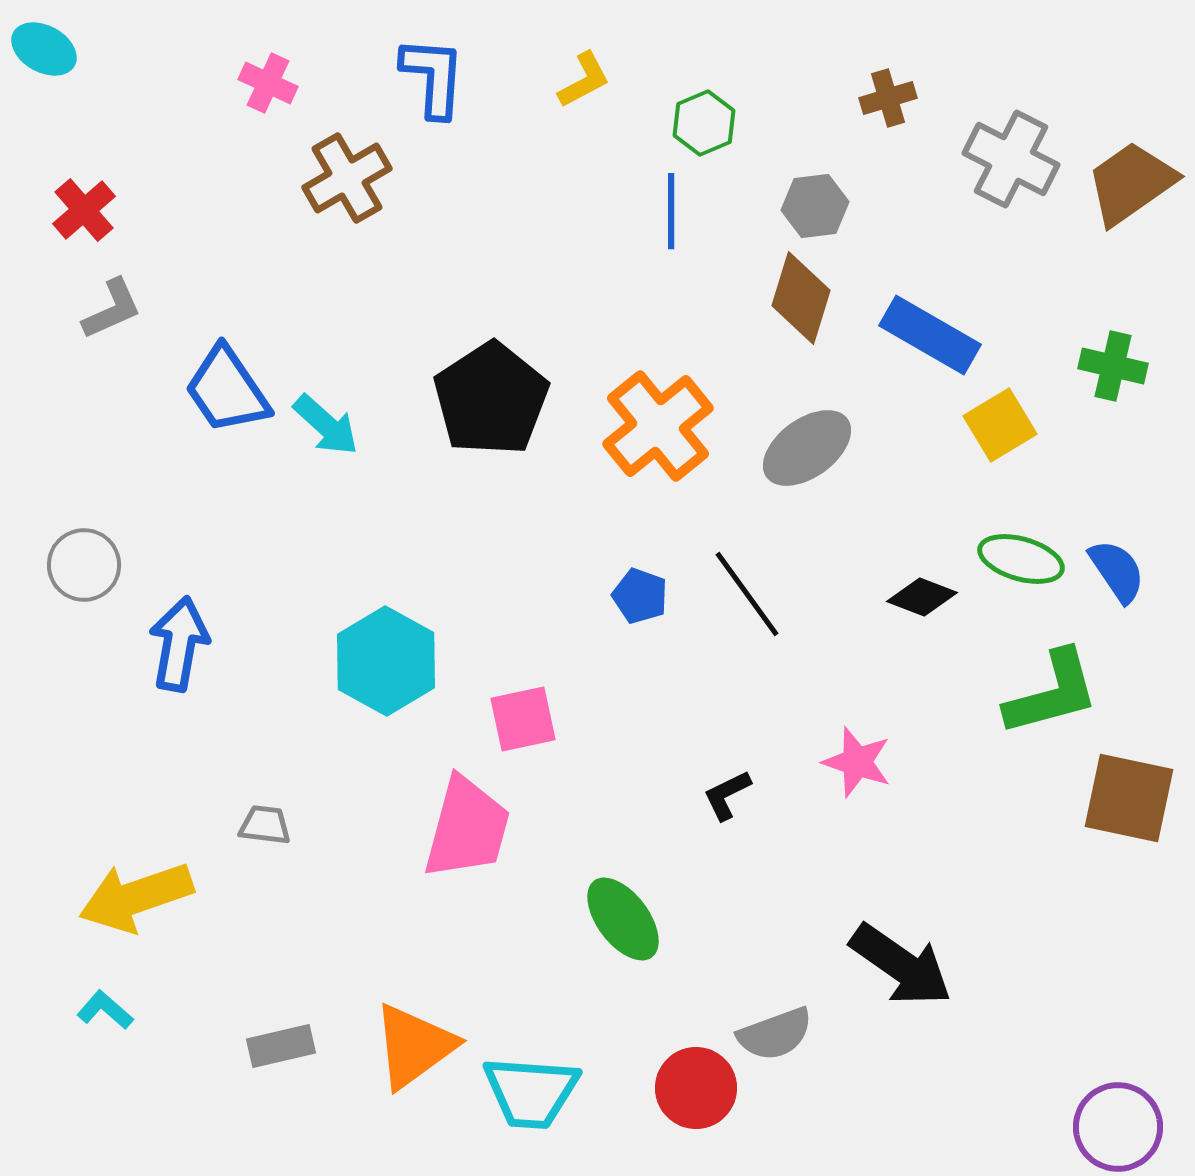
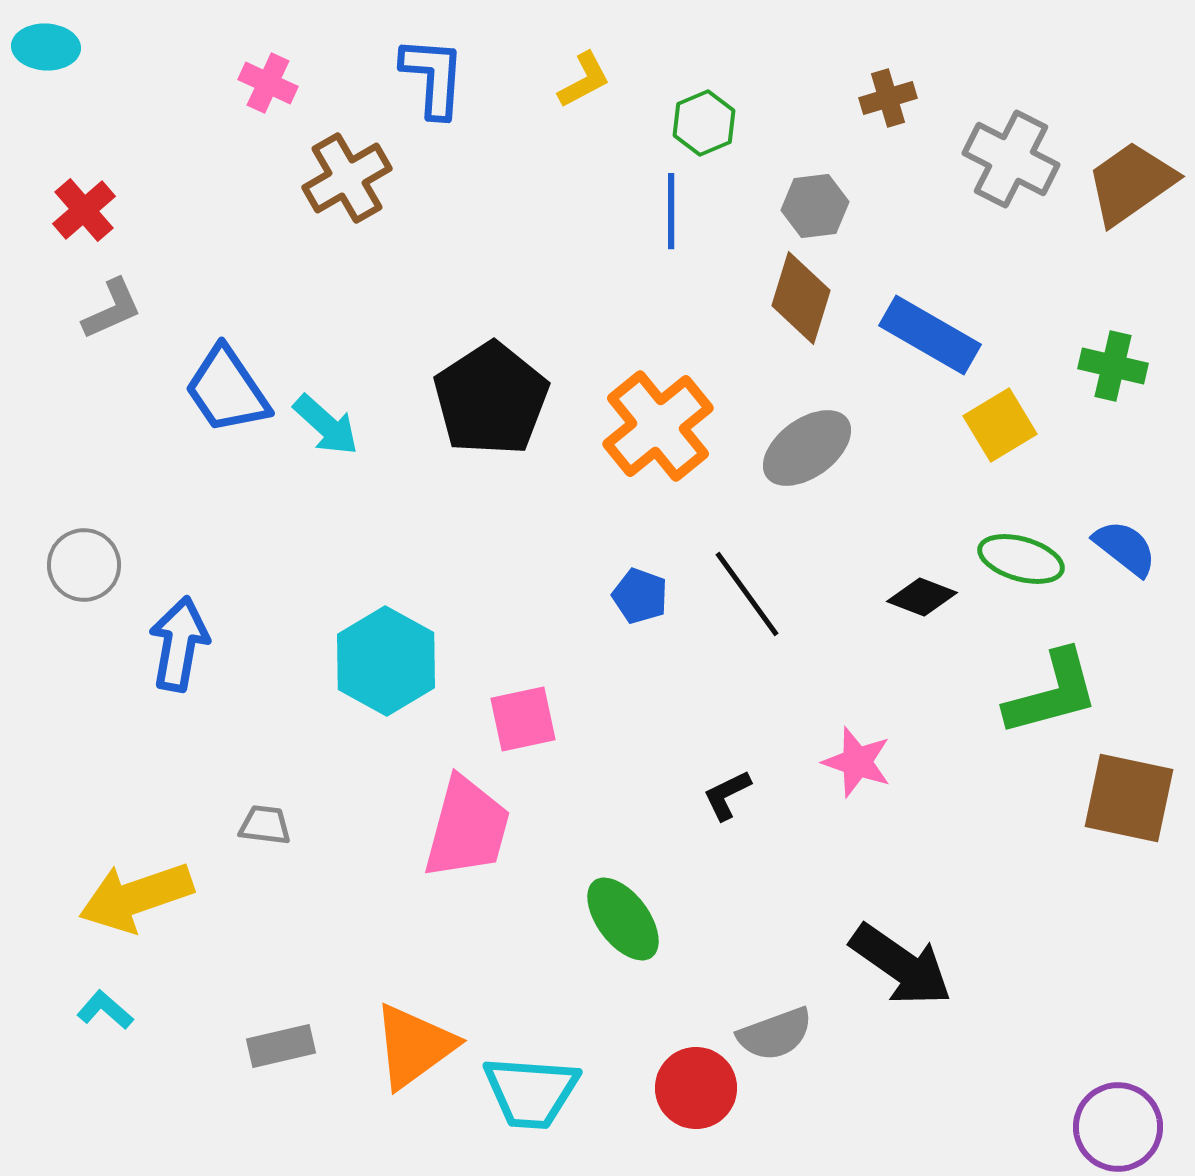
cyan ellipse at (44, 49): moved 2 px right, 2 px up; rotated 26 degrees counterclockwise
blue semicircle at (1117, 571): moved 8 px right, 23 px up; rotated 18 degrees counterclockwise
